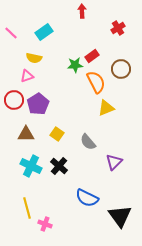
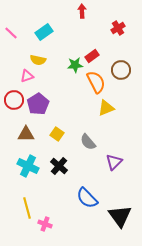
yellow semicircle: moved 4 px right, 2 px down
brown circle: moved 1 px down
cyan cross: moved 3 px left
blue semicircle: rotated 20 degrees clockwise
